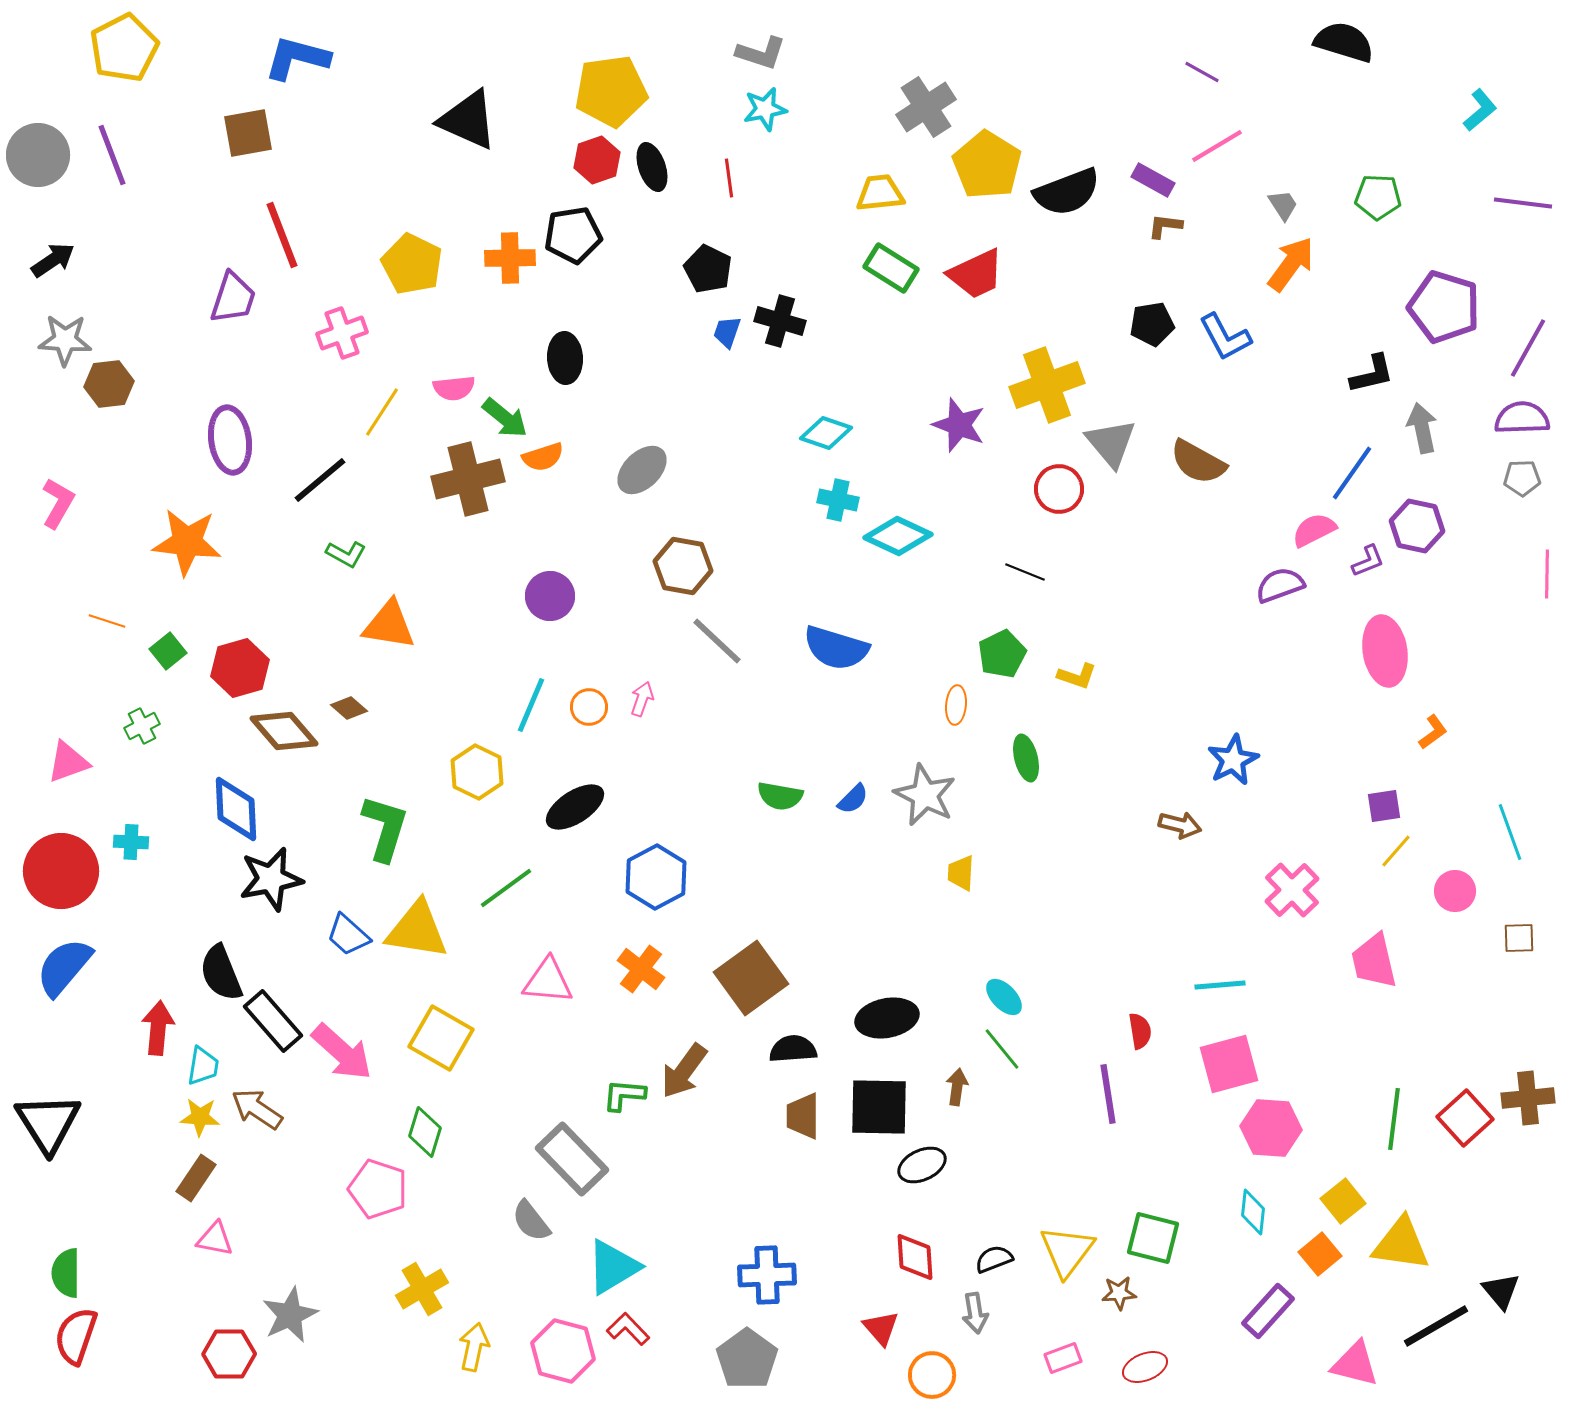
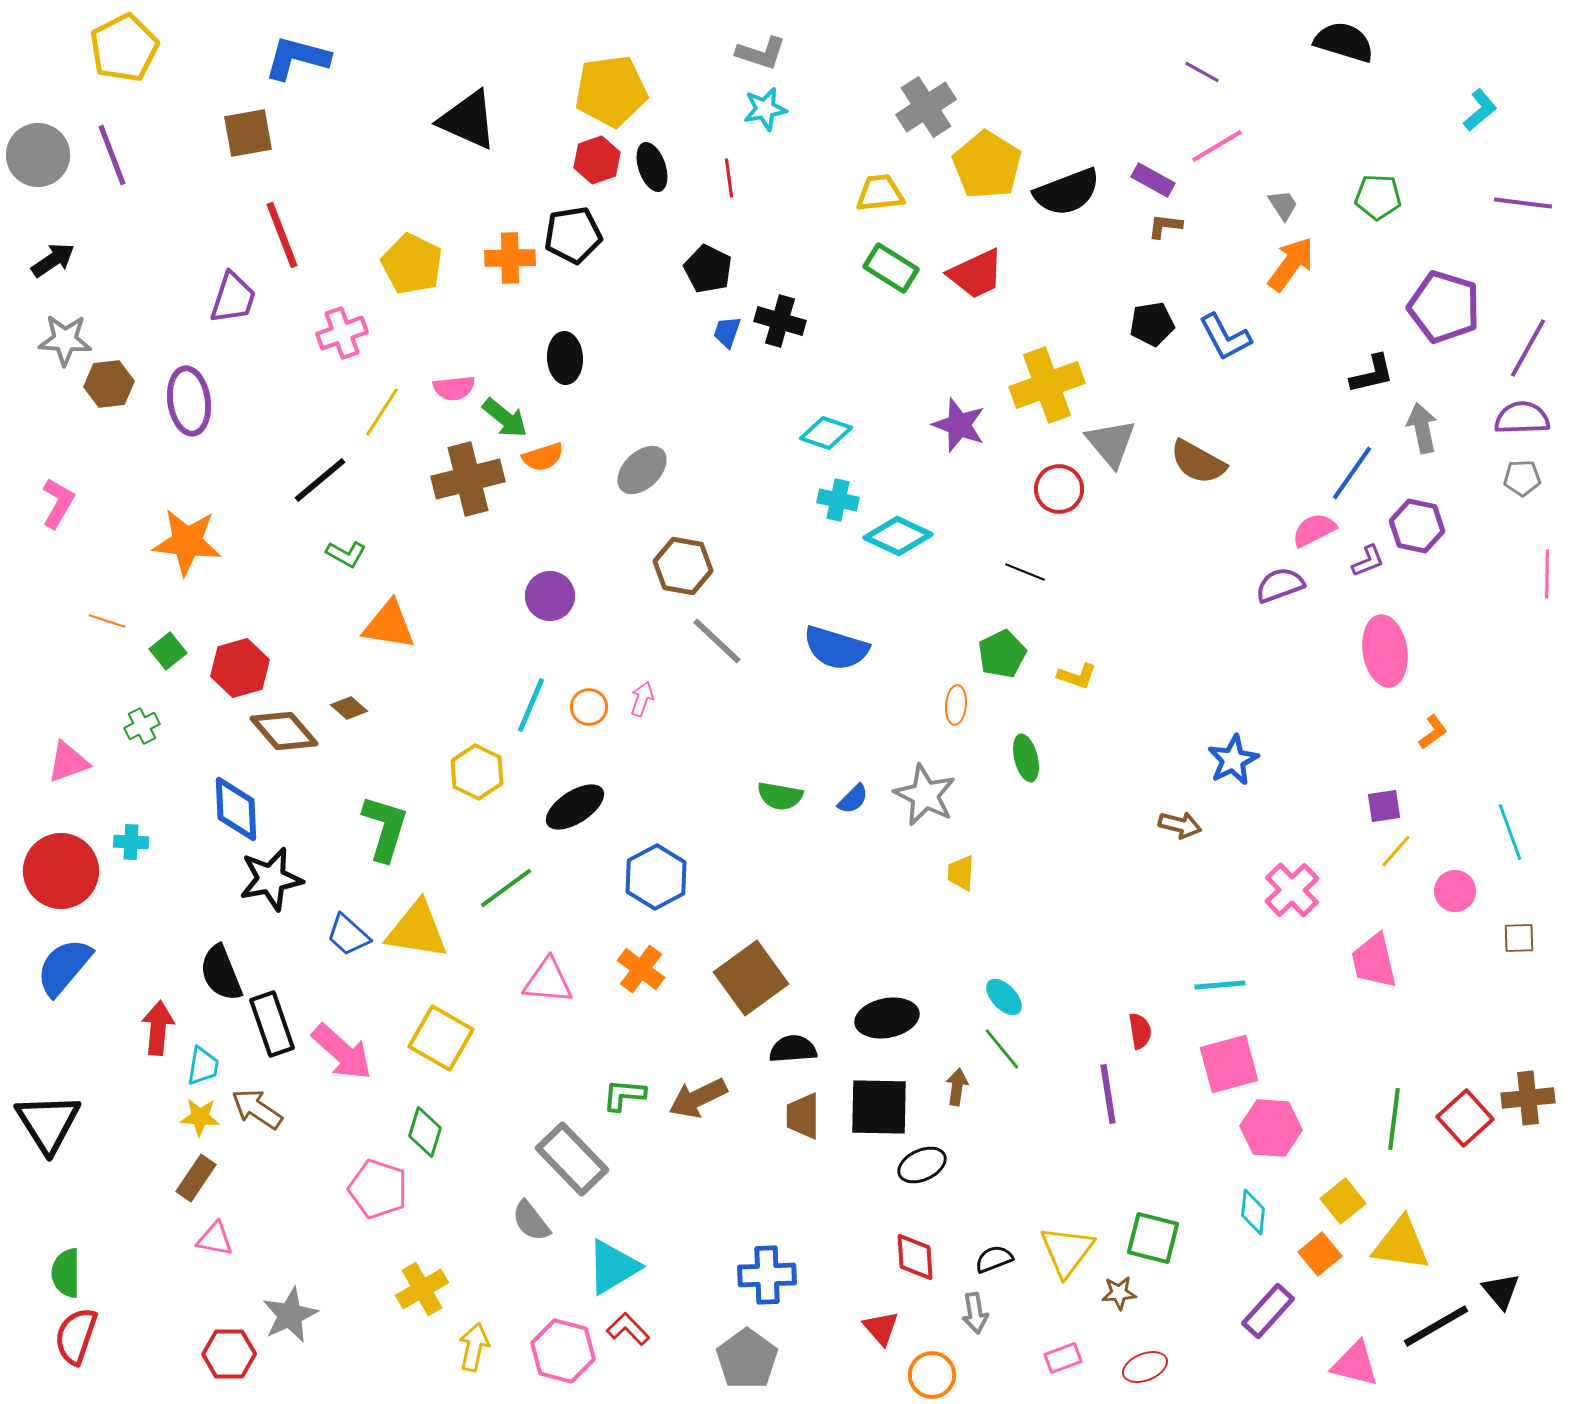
purple ellipse at (230, 440): moved 41 px left, 39 px up
black rectangle at (273, 1021): moved 1 px left, 3 px down; rotated 22 degrees clockwise
brown arrow at (684, 1071): moved 14 px right, 27 px down; rotated 28 degrees clockwise
